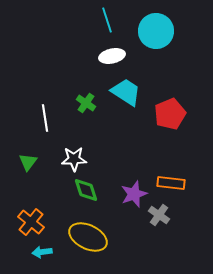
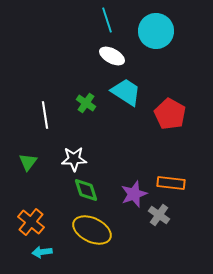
white ellipse: rotated 40 degrees clockwise
red pentagon: rotated 20 degrees counterclockwise
white line: moved 3 px up
yellow ellipse: moved 4 px right, 7 px up
